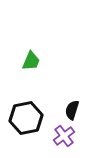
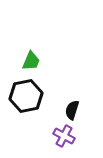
black hexagon: moved 22 px up
purple cross: rotated 25 degrees counterclockwise
